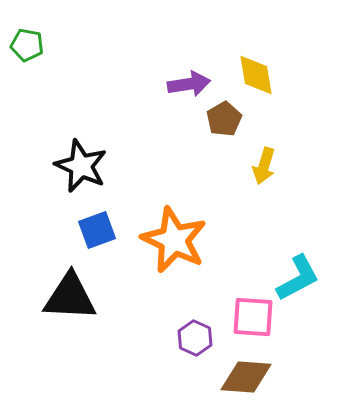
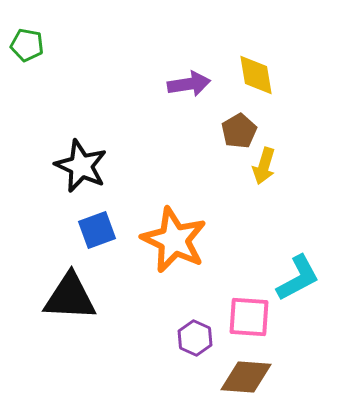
brown pentagon: moved 15 px right, 12 px down
pink square: moved 4 px left
